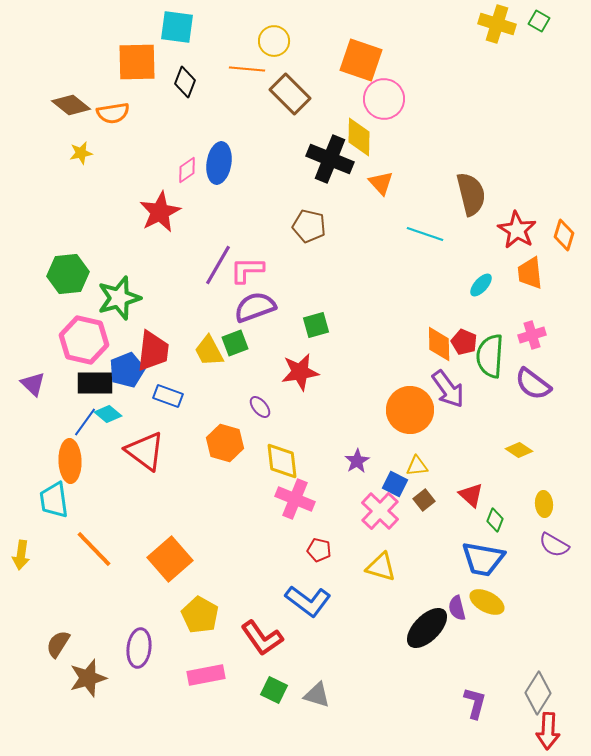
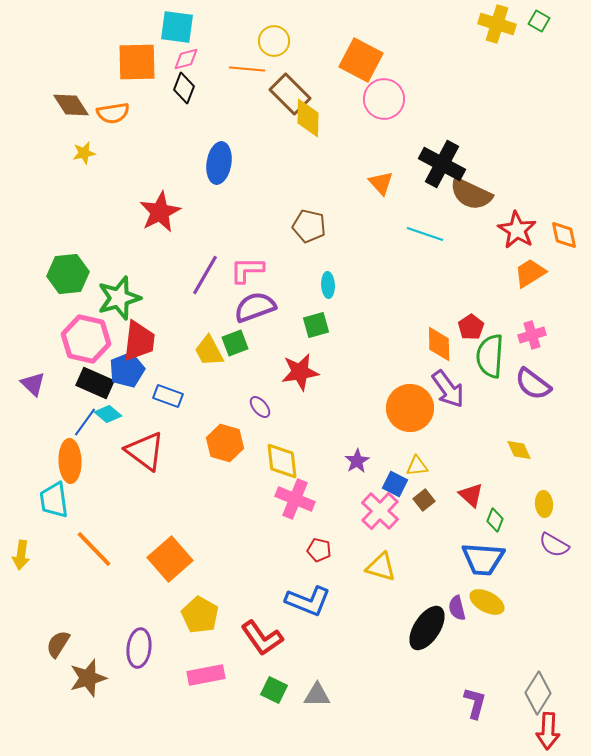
orange square at (361, 60): rotated 9 degrees clockwise
black diamond at (185, 82): moved 1 px left, 6 px down
brown diamond at (71, 105): rotated 18 degrees clockwise
yellow diamond at (359, 137): moved 51 px left, 19 px up
yellow star at (81, 153): moved 3 px right
black cross at (330, 159): moved 112 px right, 5 px down; rotated 6 degrees clockwise
pink diamond at (187, 170): moved 1 px left, 111 px up; rotated 20 degrees clockwise
brown semicircle at (471, 194): rotated 129 degrees clockwise
orange diamond at (564, 235): rotated 28 degrees counterclockwise
purple line at (218, 265): moved 13 px left, 10 px down
orange trapezoid at (530, 273): rotated 64 degrees clockwise
cyan ellipse at (481, 285): moved 153 px left; rotated 45 degrees counterclockwise
pink hexagon at (84, 340): moved 2 px right, 1 px up
red pentagon at (464, 342): moved 7 px right, 15 px up; rotated 15 degrees clockwise
red trapezoid at (153, 351): moved 14 px left, 10 px up
black rectangle at (95, 383): rotated 24 degrees clockwise
orange circle at (410, 410): moved 2 px up
yellow diamond at (519, 450): rotated 32 degrees clockwise
blue trapezoid at (483, 559): rotated 6 degrees counterclockwise
blue L-shape at (308, 601): rotated 15 degrees counterclockwise
black ellipse at (427, 628): rotated 12 degrees counterclockwise
gray triangle at (317, 695): rotated 16 degrees counterclockwise
